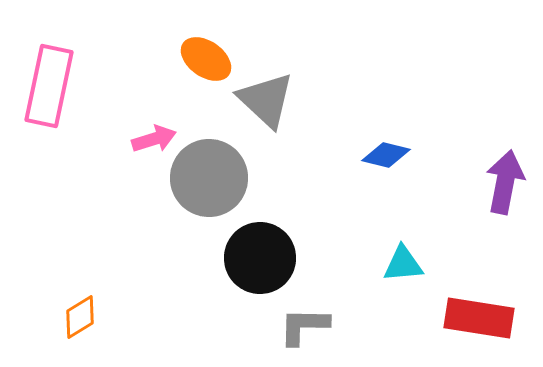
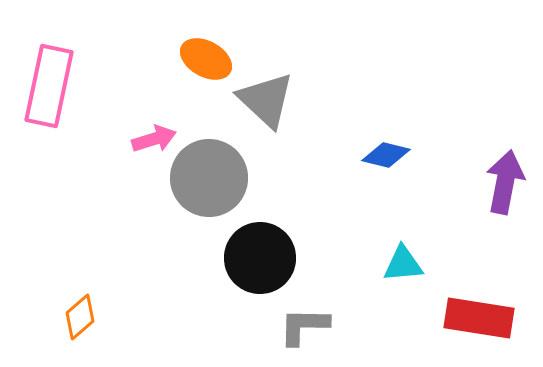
orange ellipse: rotated 6 degrees counterclockwise
orange diamond: rotated 9 degrees counterclockwise
